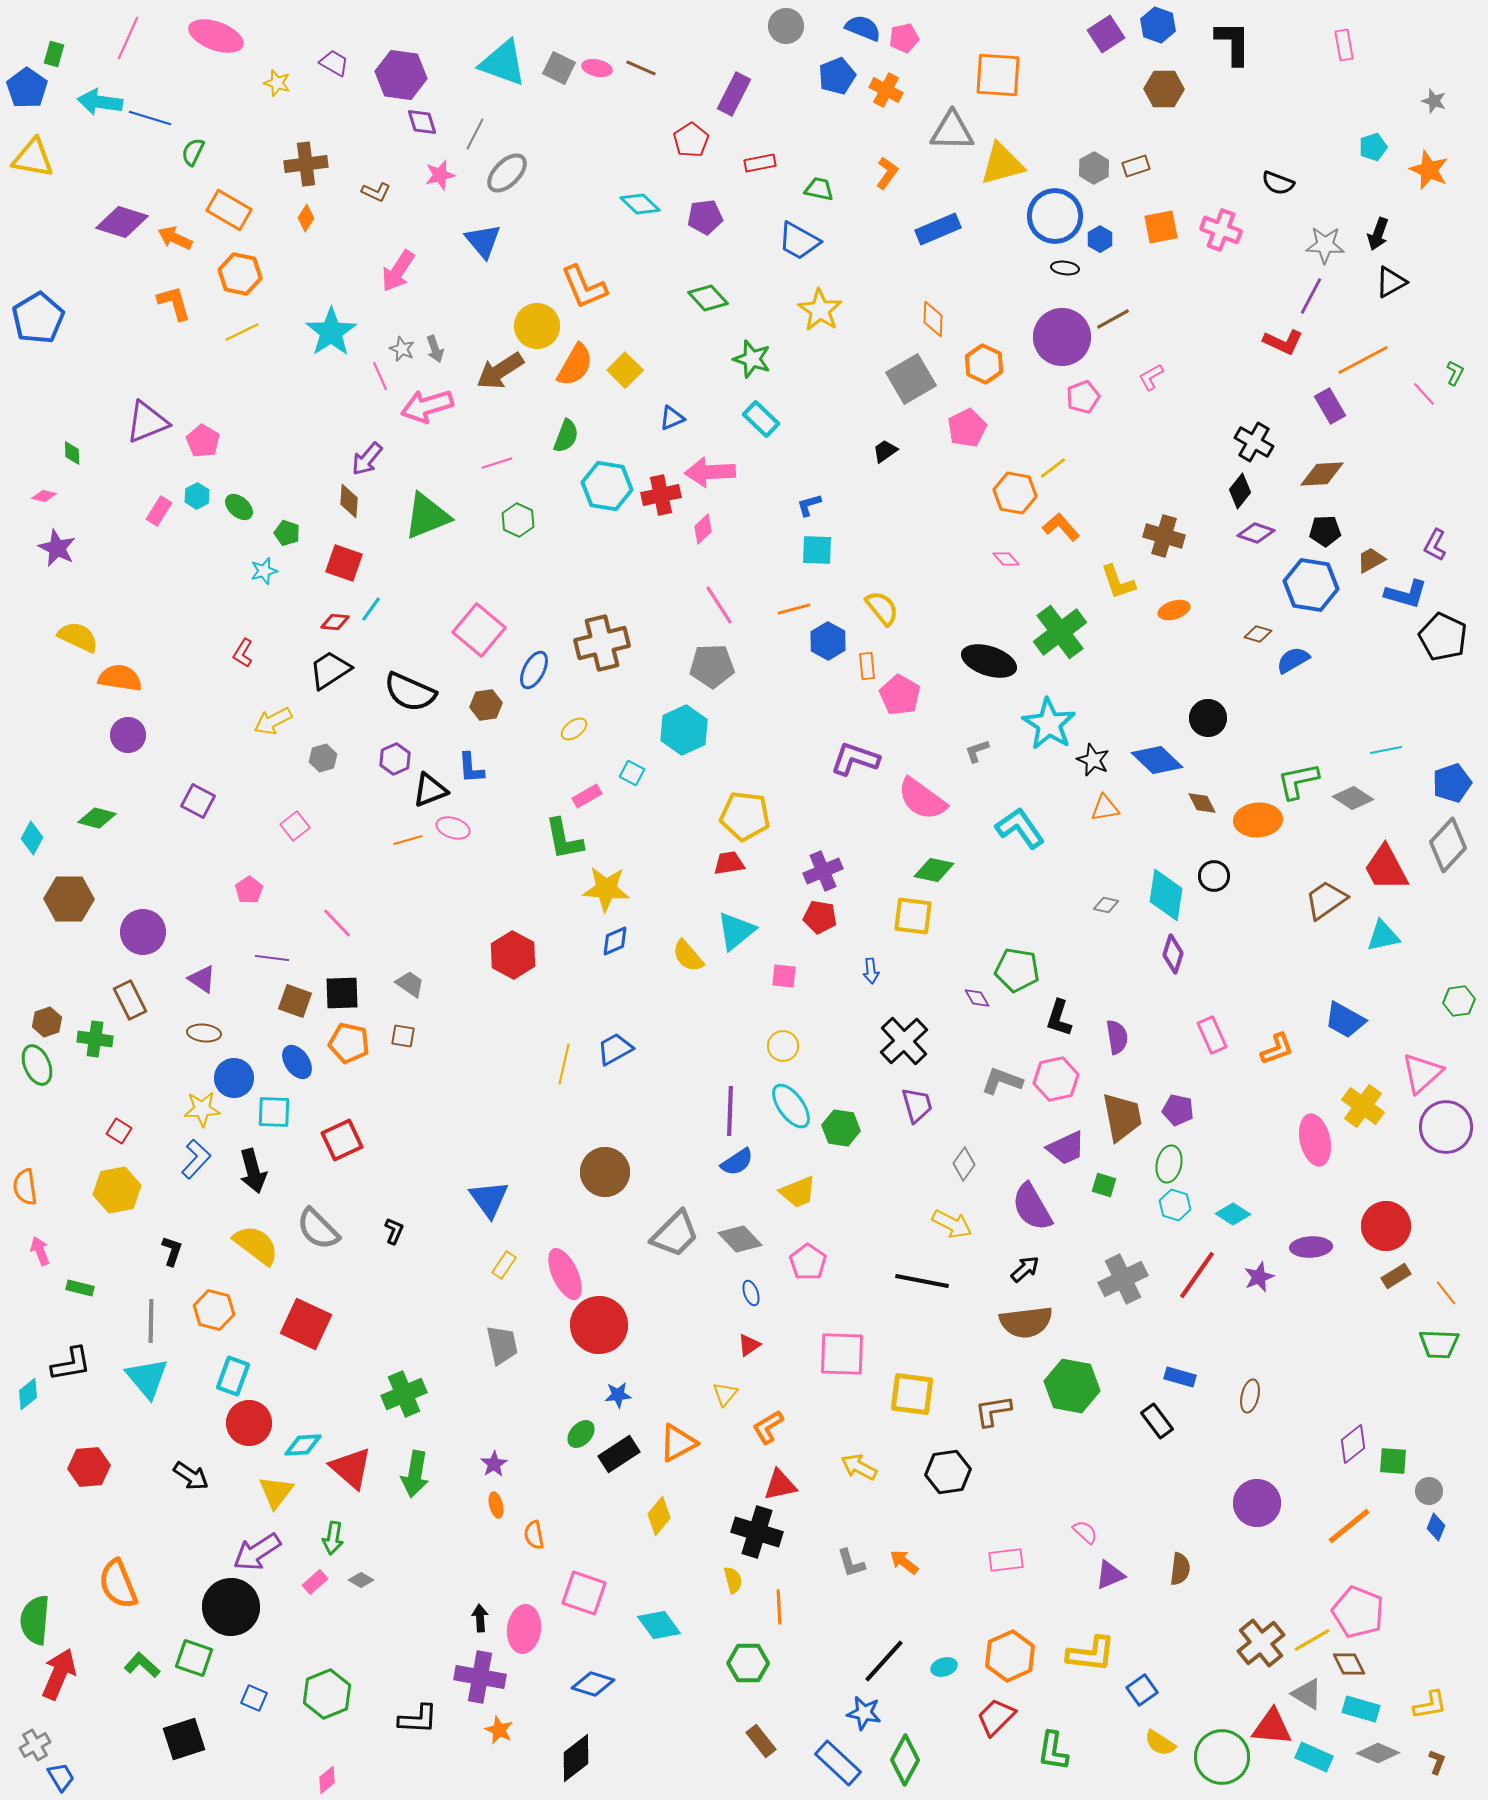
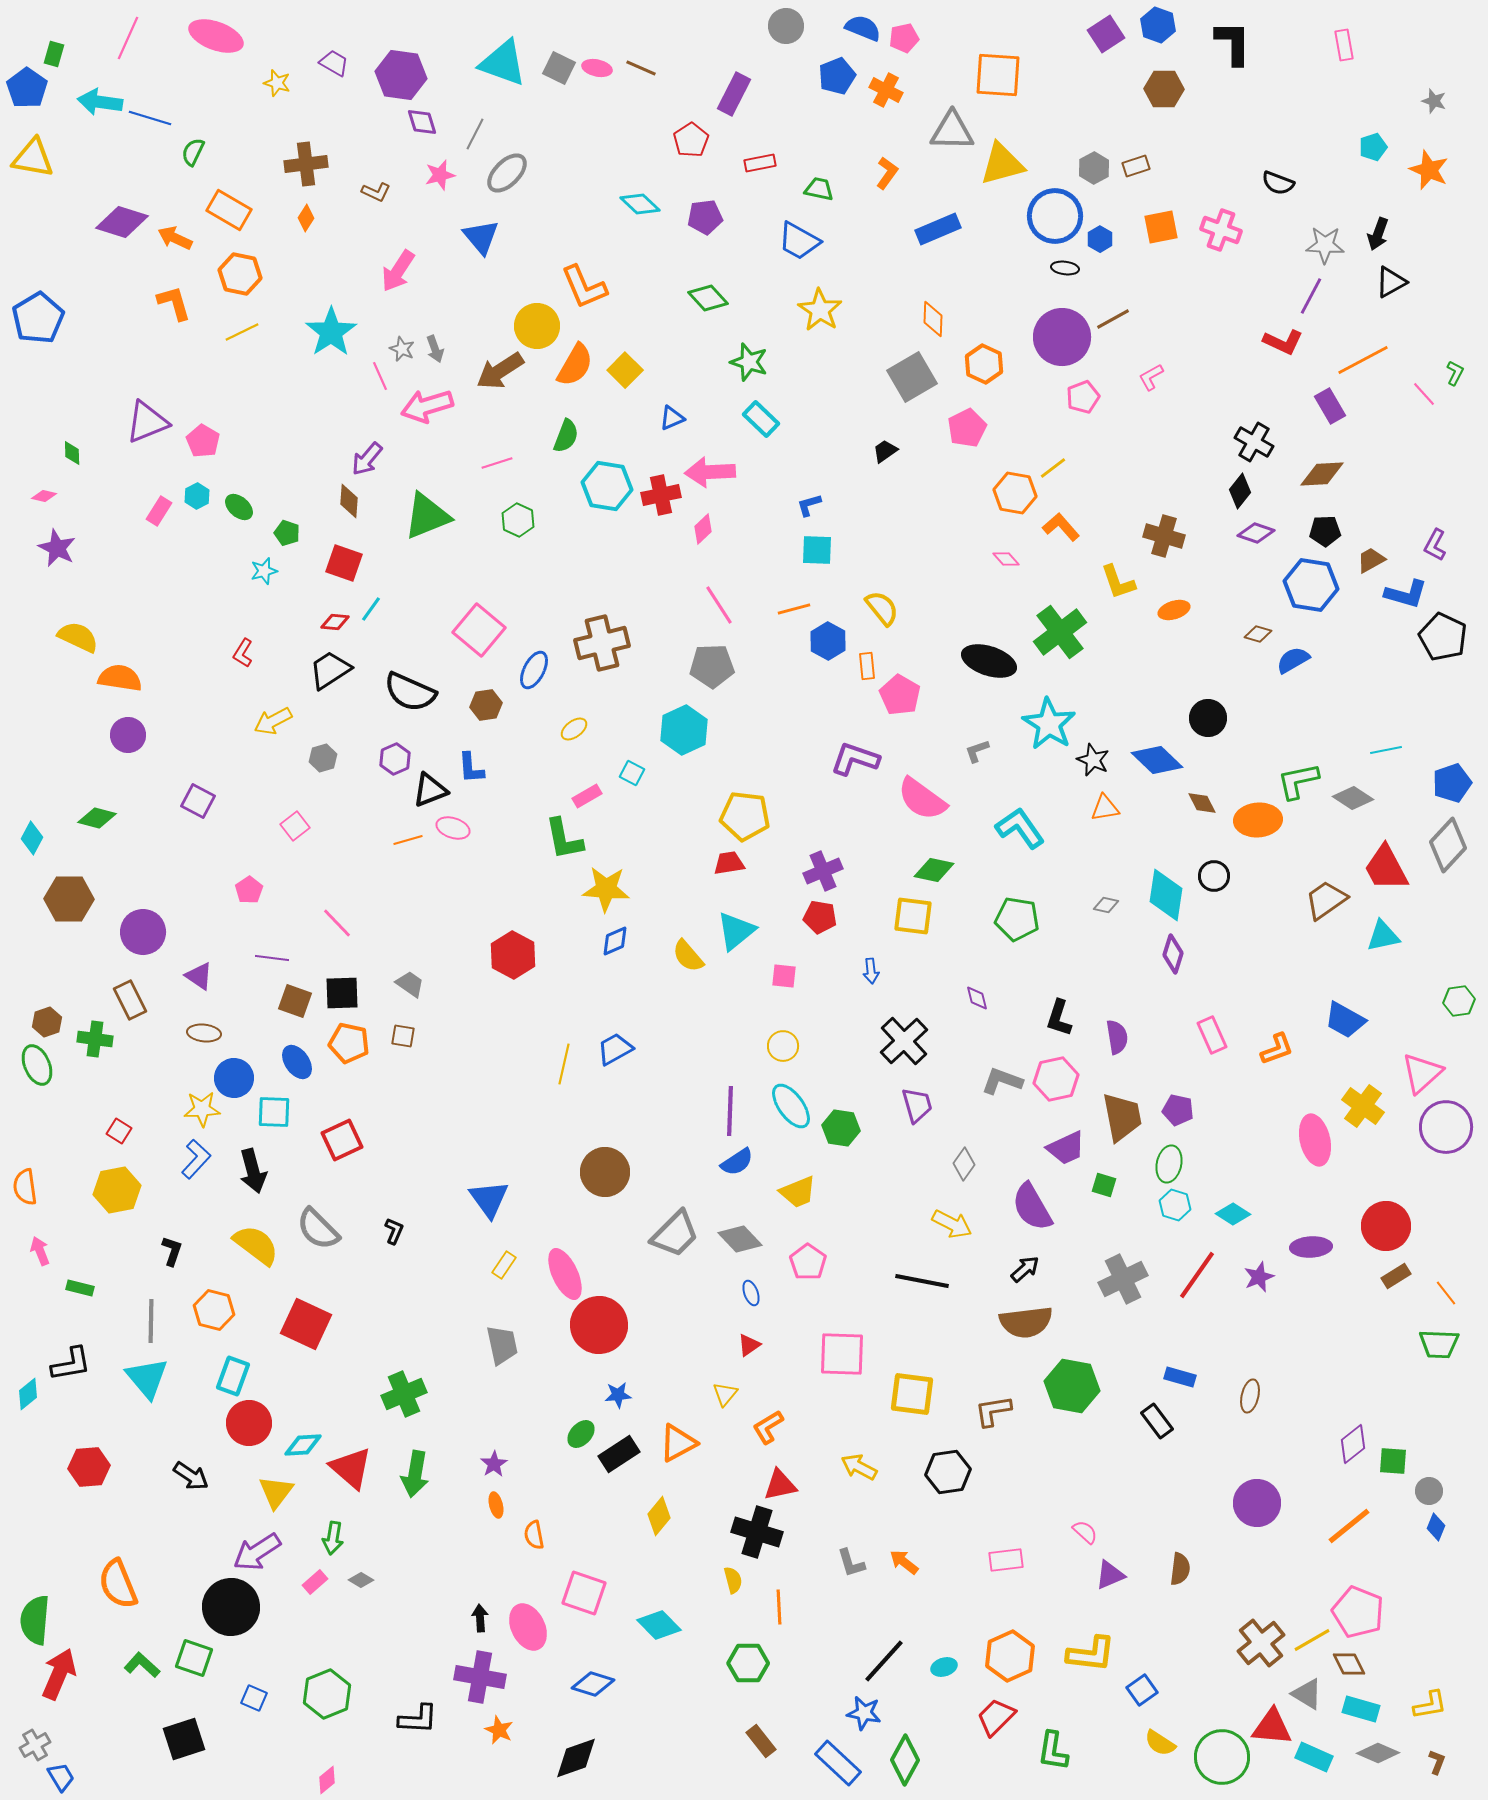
blue triangle at (483, 241): moved 2 px left, 4 px up
green star at (752, 359): moved 3 px left, 3 px down
gray square at (911, 379): moved 1 px right, 2 px up
green pentagon at (1017, 970): moved 51 px up
purple triangle at (202, 979): moved 3 px left, 3 px up
purple diamond at (977, 998): rotated 16 degrees clockwise
cyan diamond at (659, 1625): rotated 9 degrees counterclockwise
pink ellipse at (524, 1629): moved 4 px right, 2 px up; rotated 33 degrees counterclockwise
black diamond at (576, 1758): rotated 18 degrees clockwise
